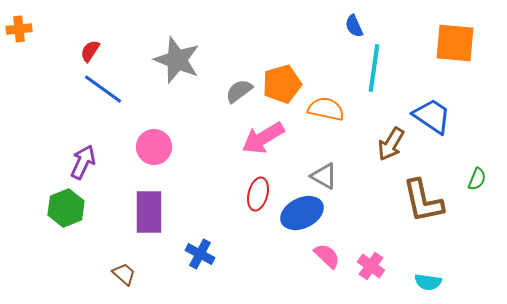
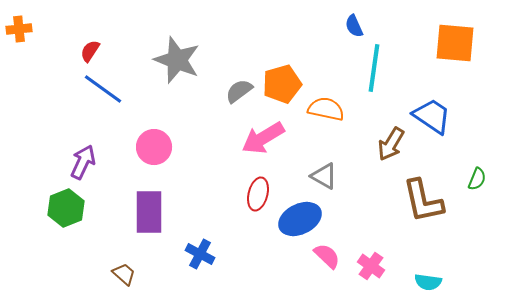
blue ellipse: moved 2 px left, 6 px down
